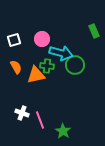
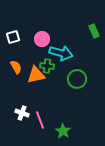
white square: moved 1 px left, 3 px up
green circle: moved 2 px right, 14 px down
